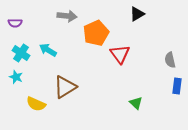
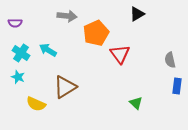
cyan star: moved 2 px right
